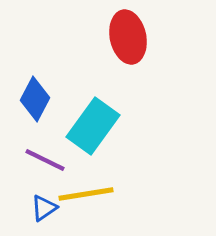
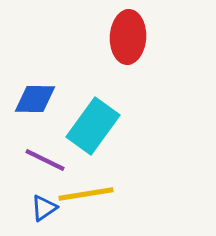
red ellipse: rotated 15 degrees clockwise
blue diamond: rotated 63 degrees clockwise
